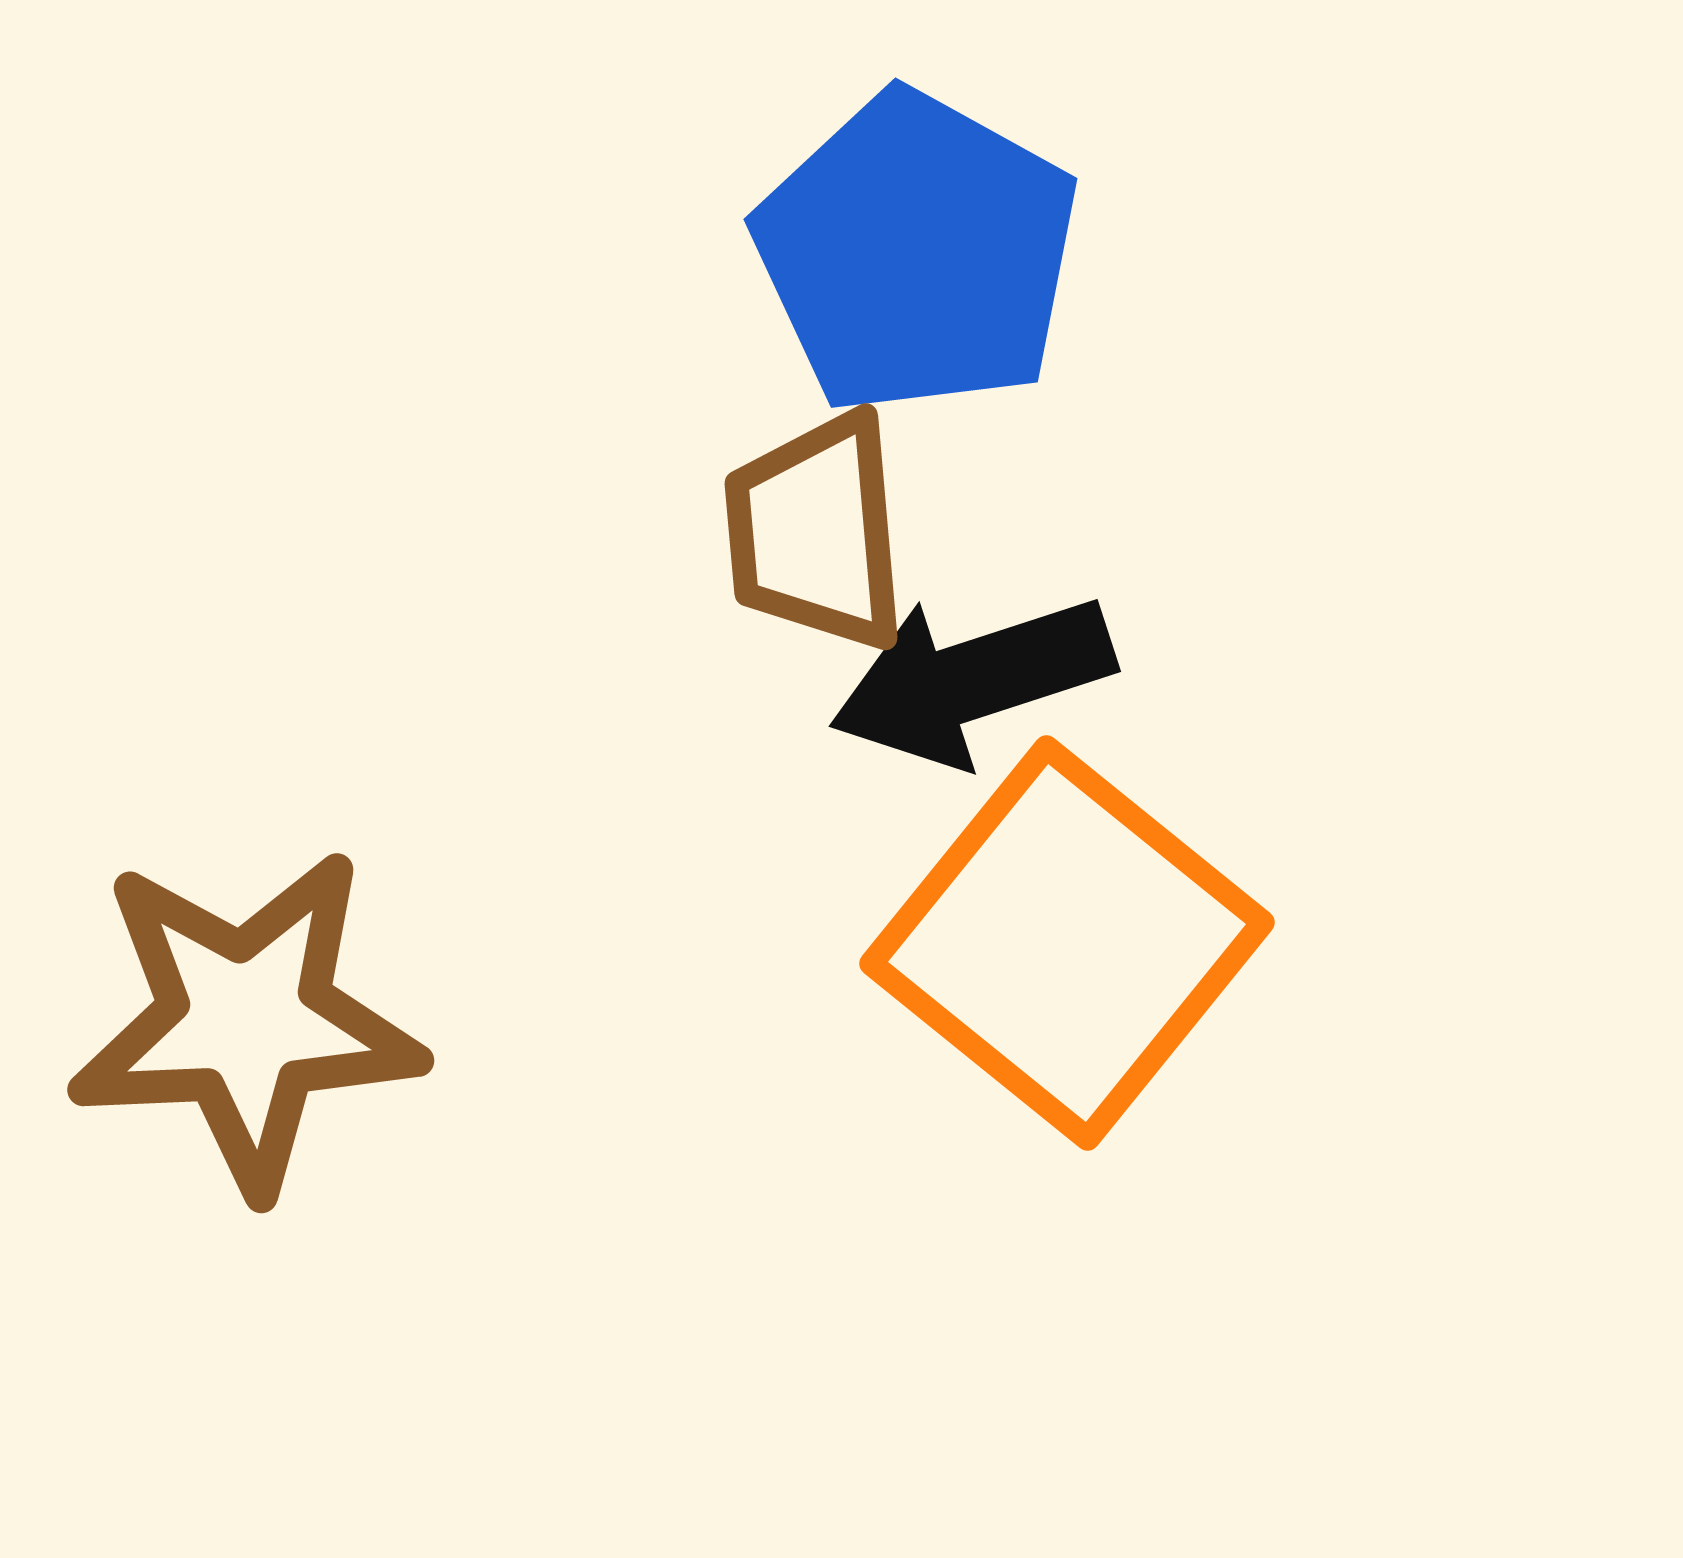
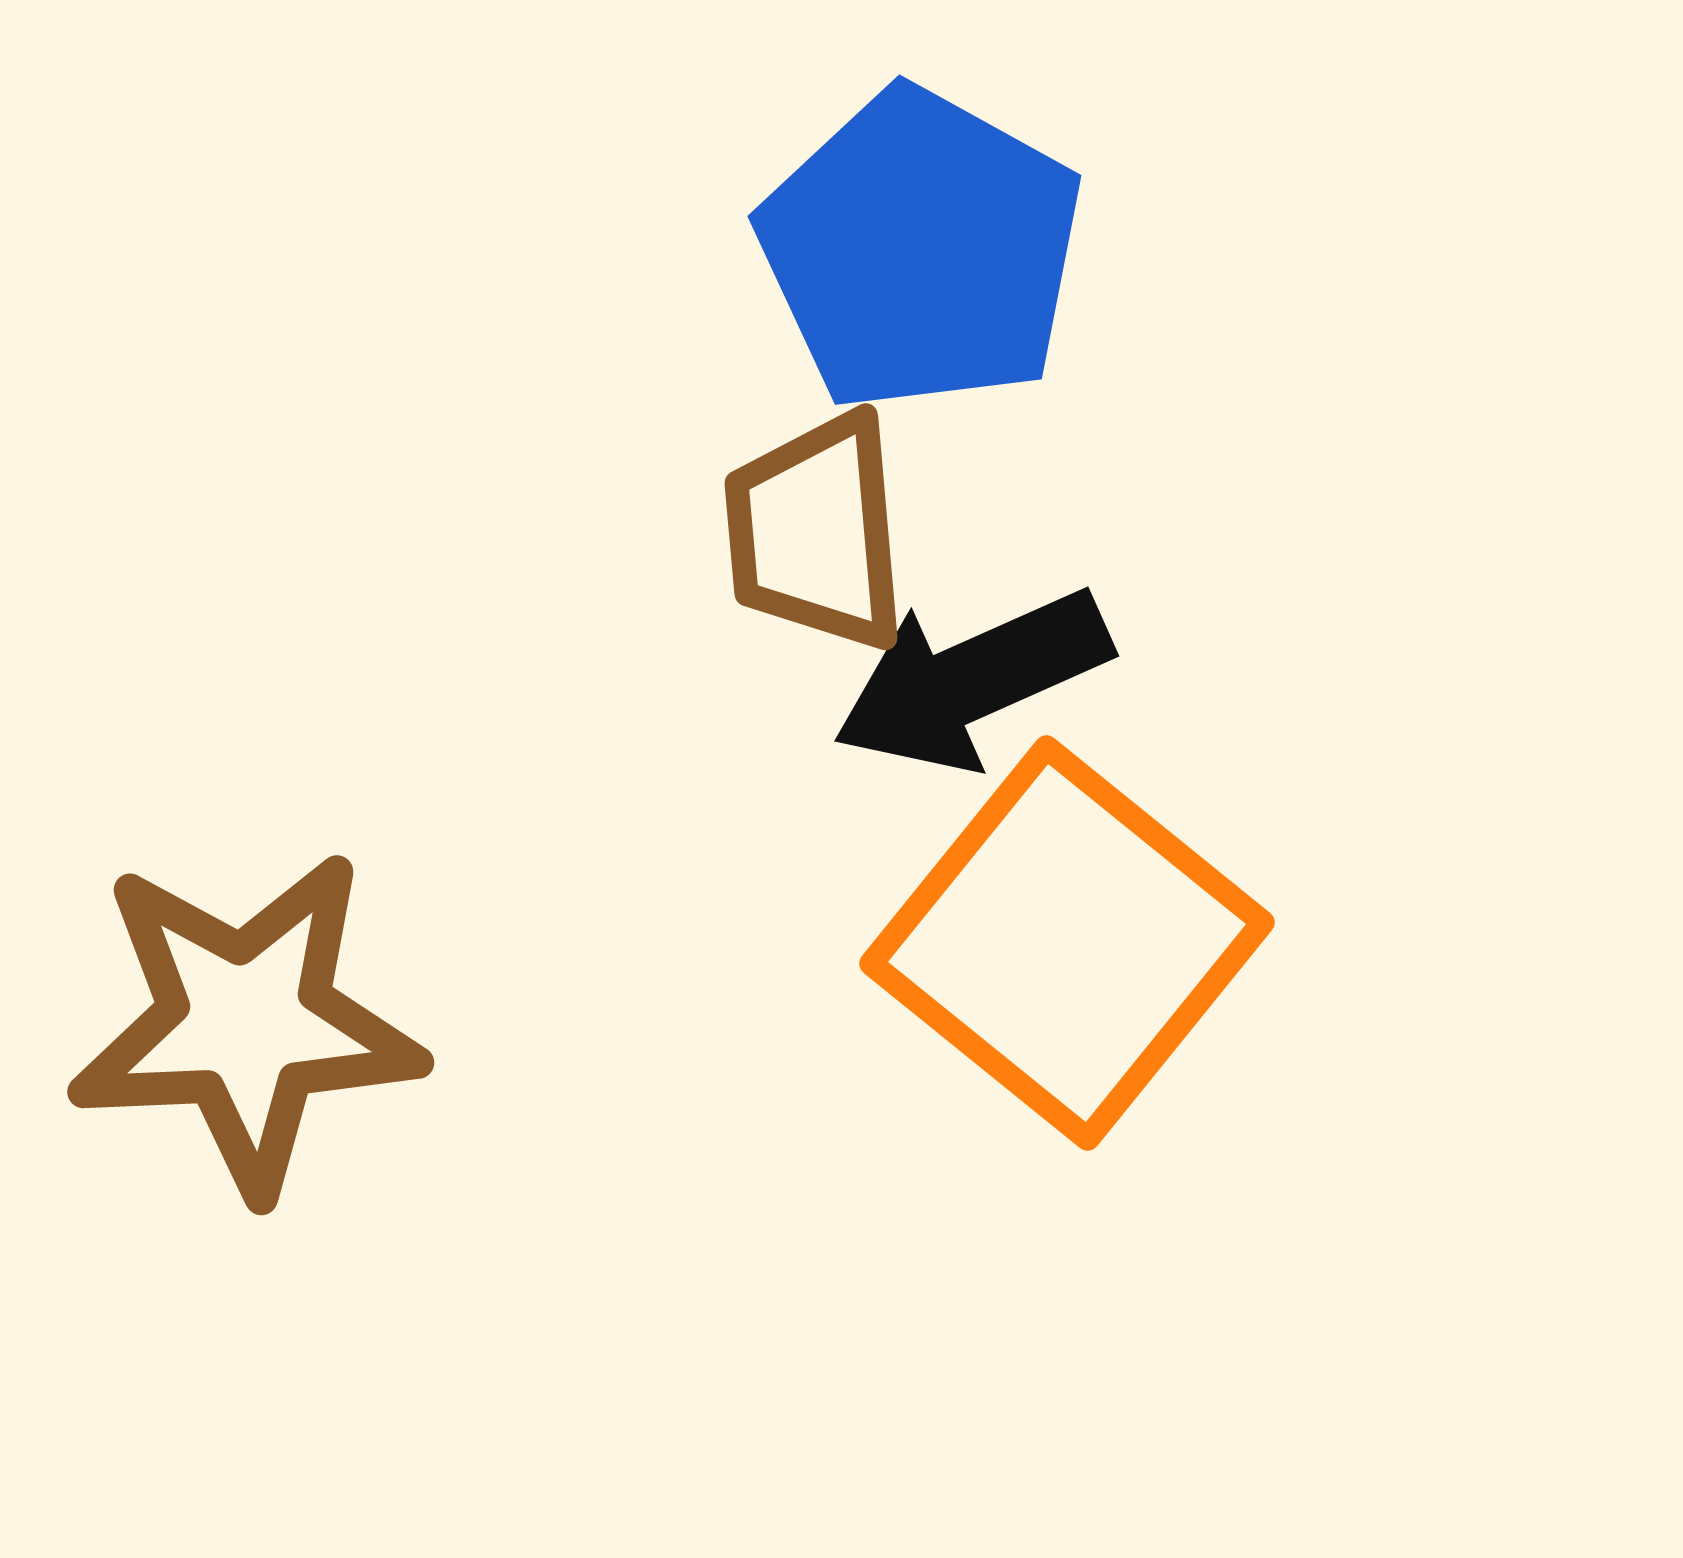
blue pentagon: moved 4 px right, 3 px up
black arrow: rotated 6 degrees counterclockwise
brown star: moved 2 px down
